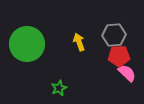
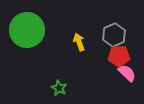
gray hexagon: rotated 20 degrees counterclockwise
green circle: moved 14 px up
green star: rotated 21 degrees counterclockwise
